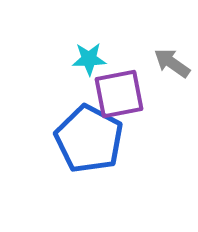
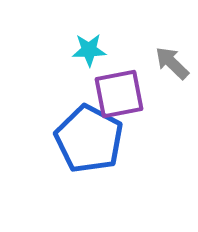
cyan star: moved 9 px up
gray arrow: rotated 9 degrees clockwise
